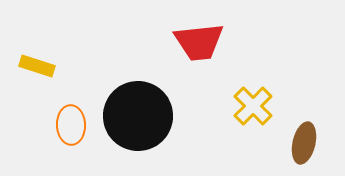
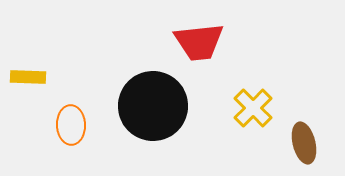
yellow rectangle: moved 9 px left, 11 px down; rotated 16 degrees counterclockwise
yellow cross: moved 2 px down
black circle: moved 15 px right, 10 px up
brown ellipse: rotated 27 degrees counterclockwise
